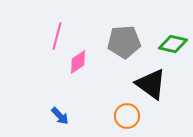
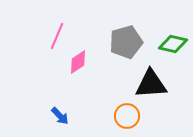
pink line: rotated 8 degrees clockwise
gray pentagon: moved 2 px right; rotated 12 degrees counterclockwise
black triangle: rotated 40 degrees counterclockwise
